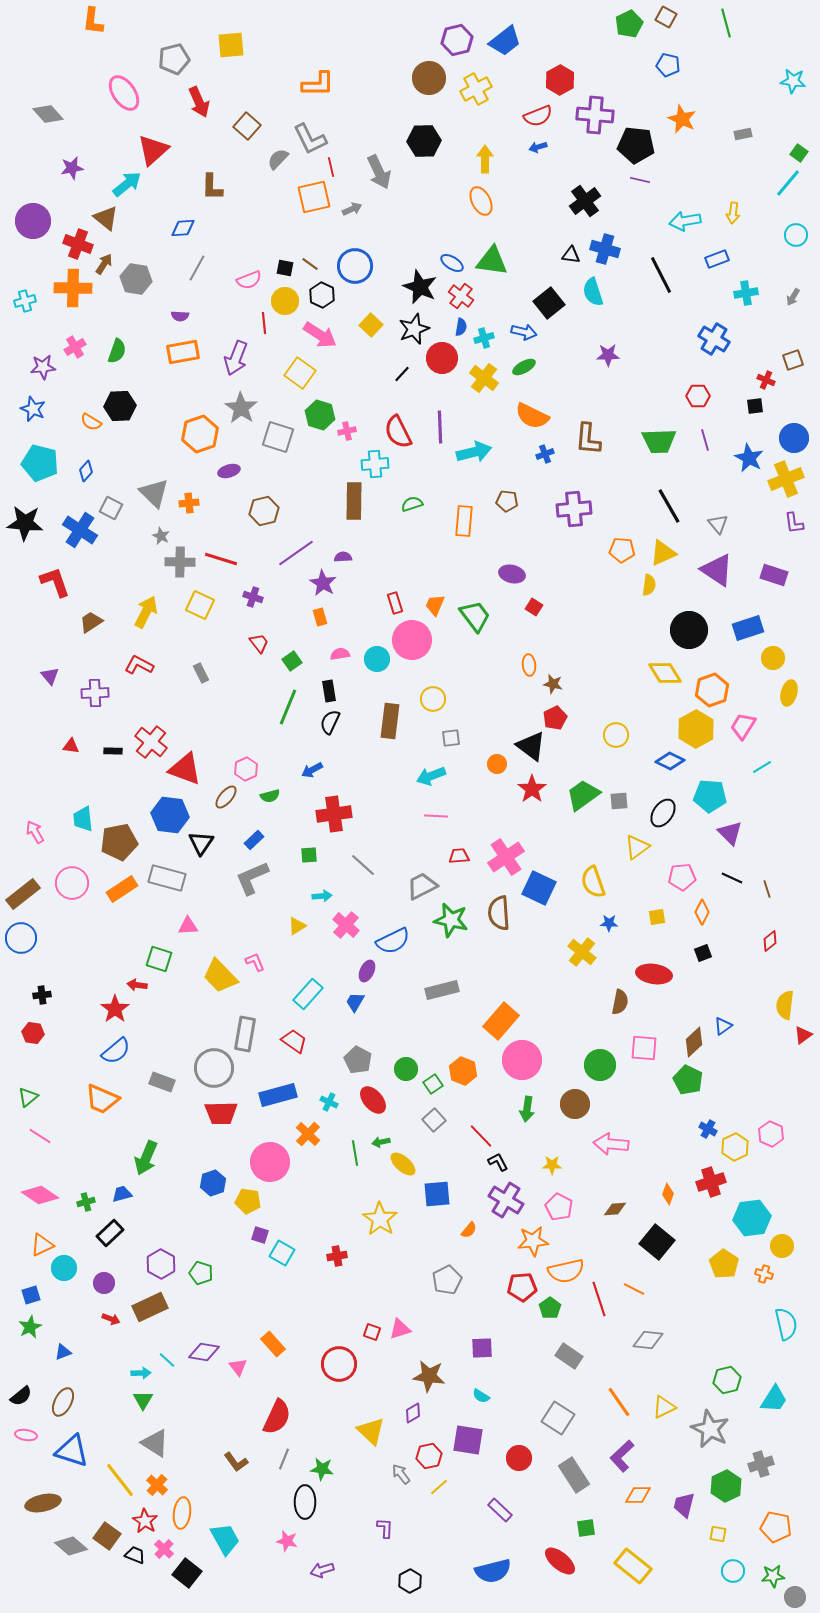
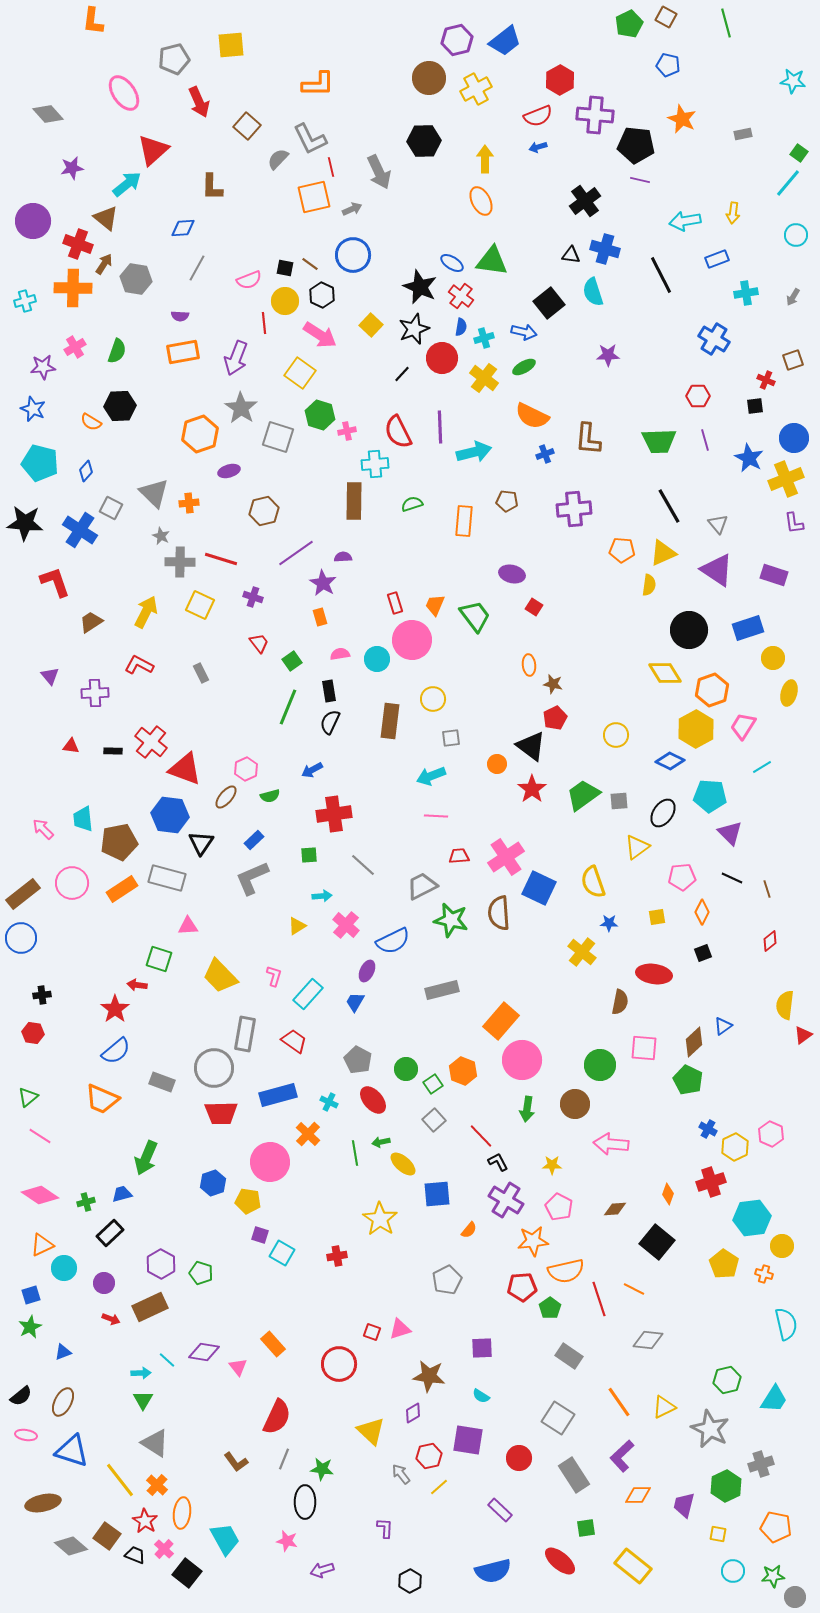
blue circle at (355, 266): moved 2 px left, 11 px up
pink arrow at (35, 832): moved 8 px right, 3 px up; rotated 15 degrees counterclockwise
pink L-shape at (255, 962): moved 19 px right, 14 px down; rotated 40 degrees clockwise
